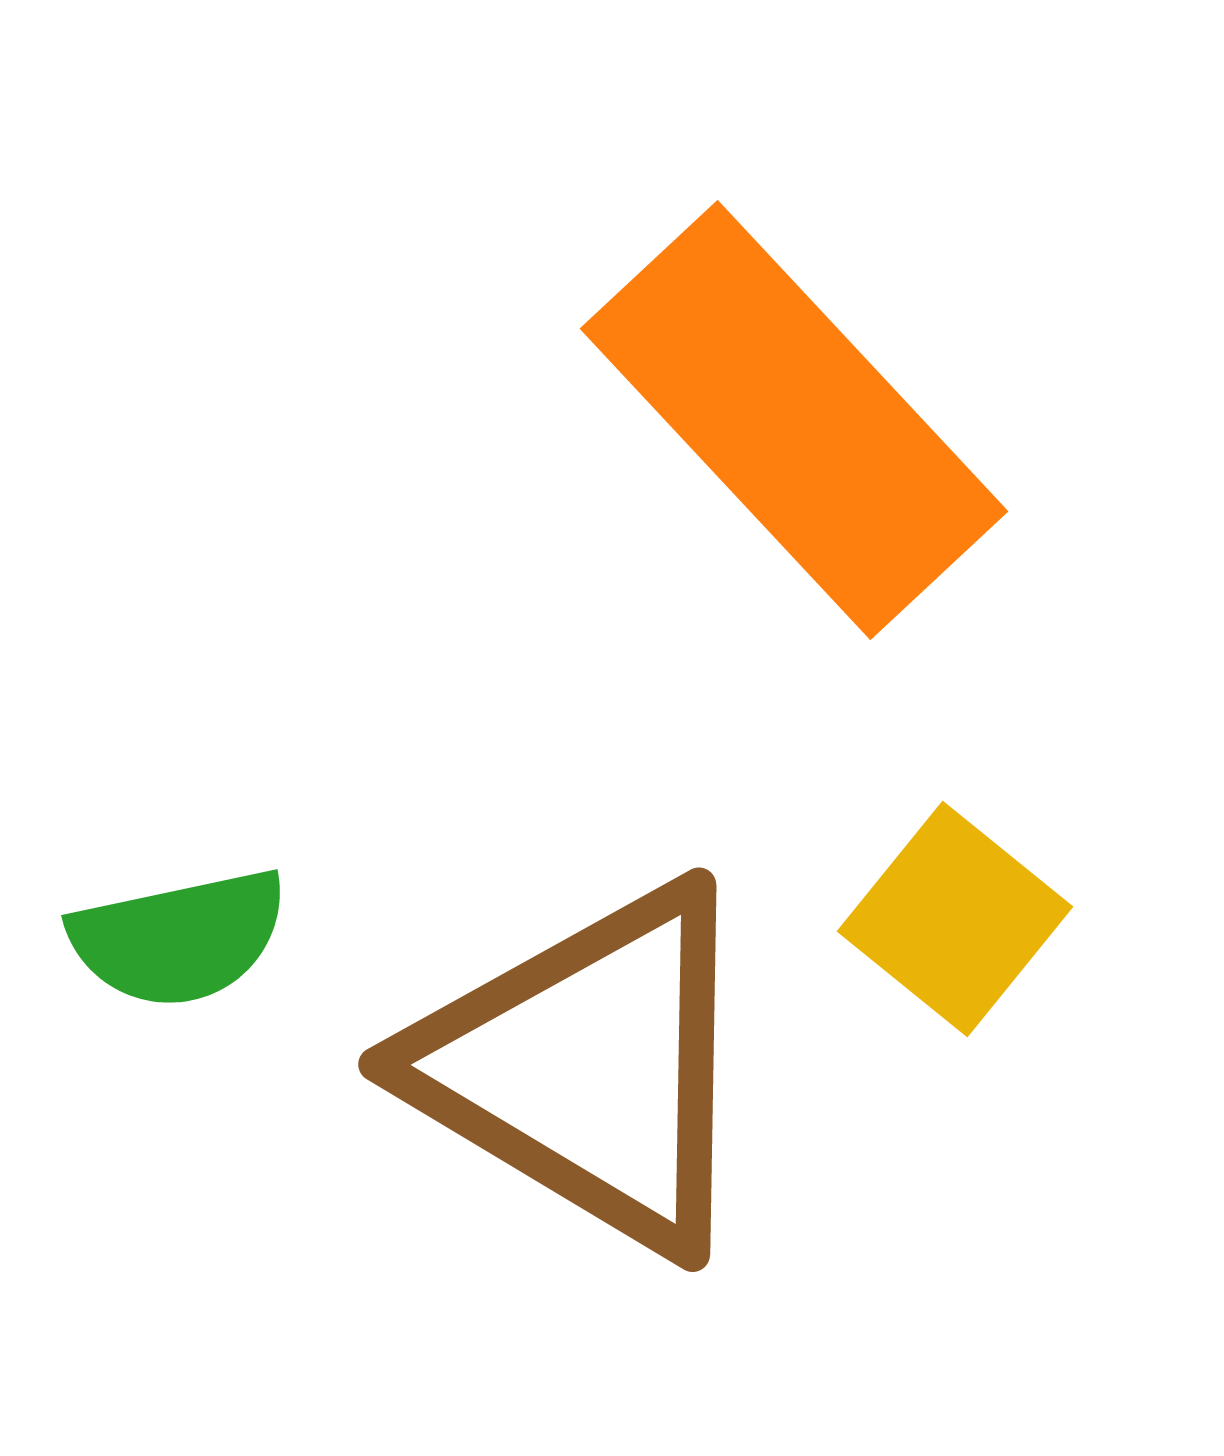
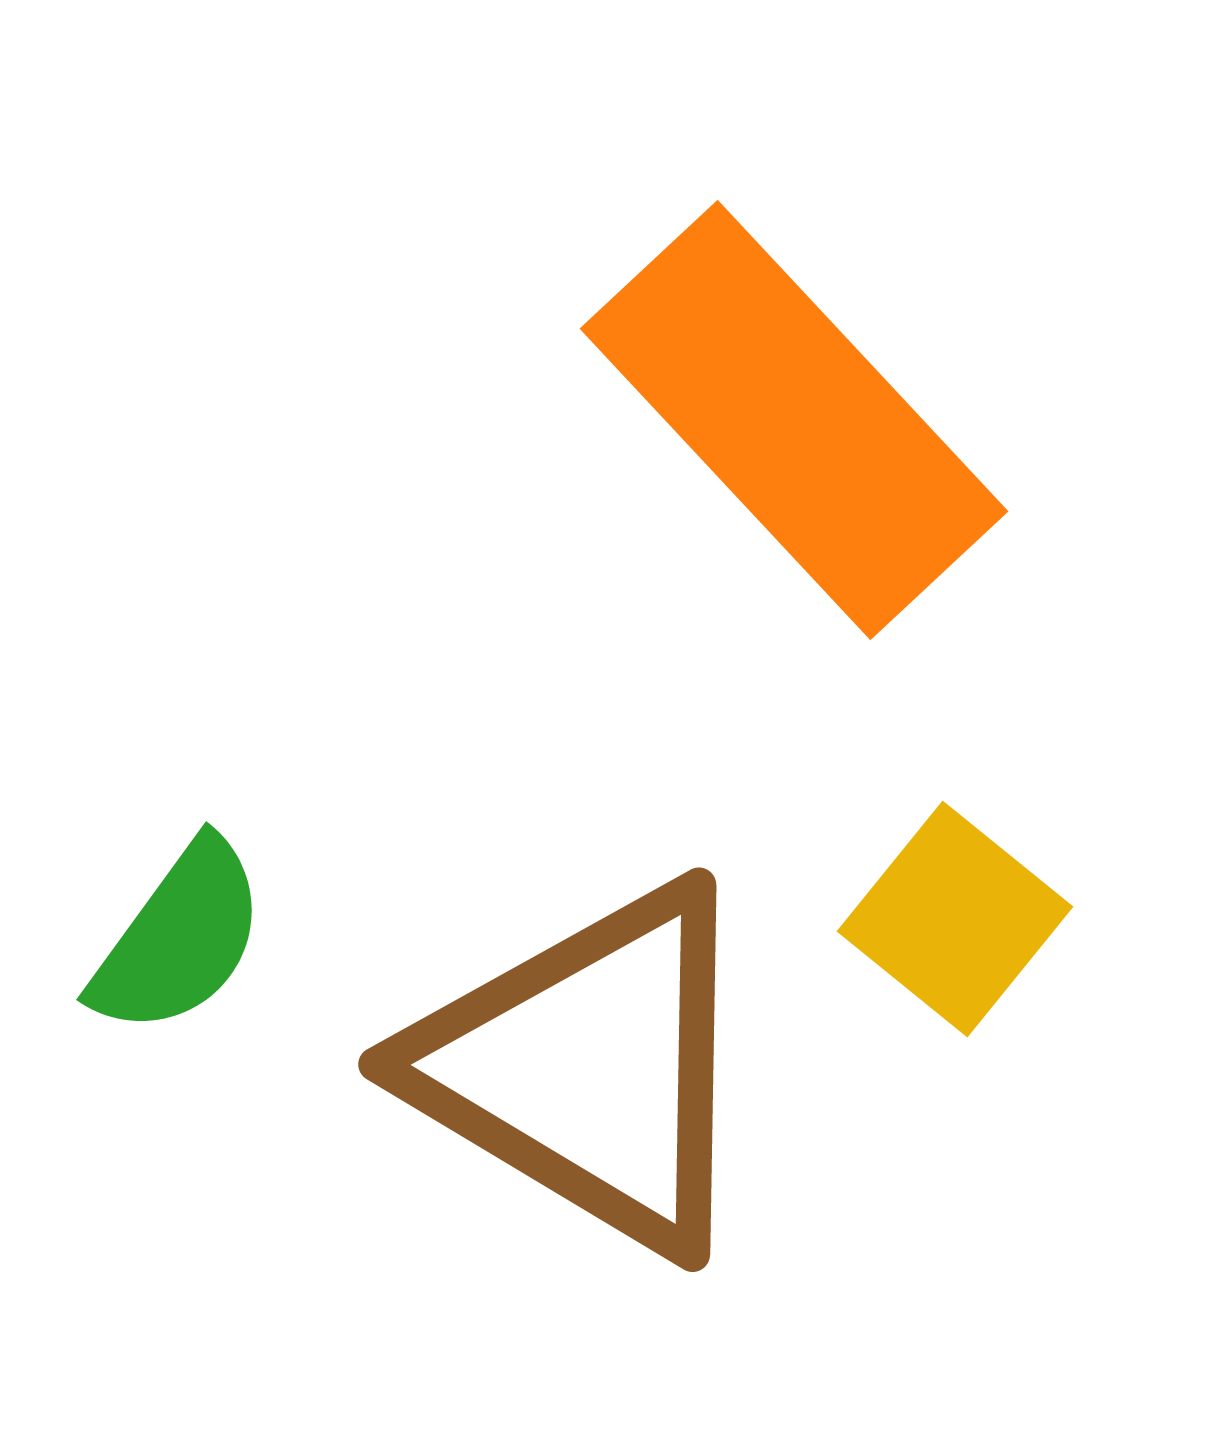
green semicircle: rotated 42 degrees counterclockwise
